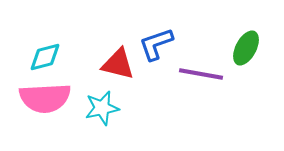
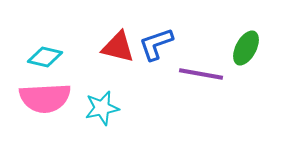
cyan diamond: rotated 28 degrees clockwise
red triangle: moved 17 px up
